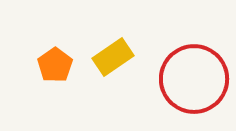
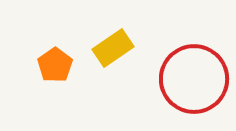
yellow rectangle: moved 9 px up
